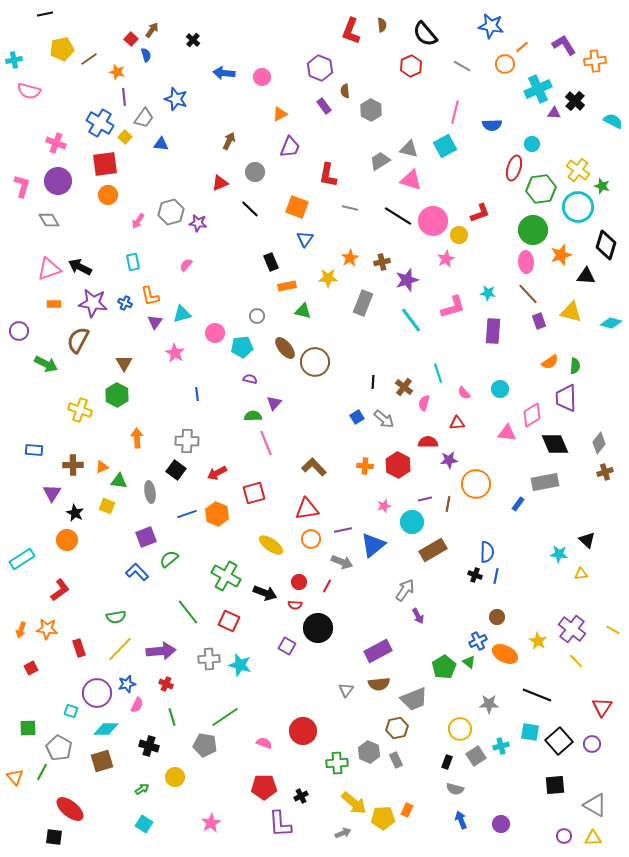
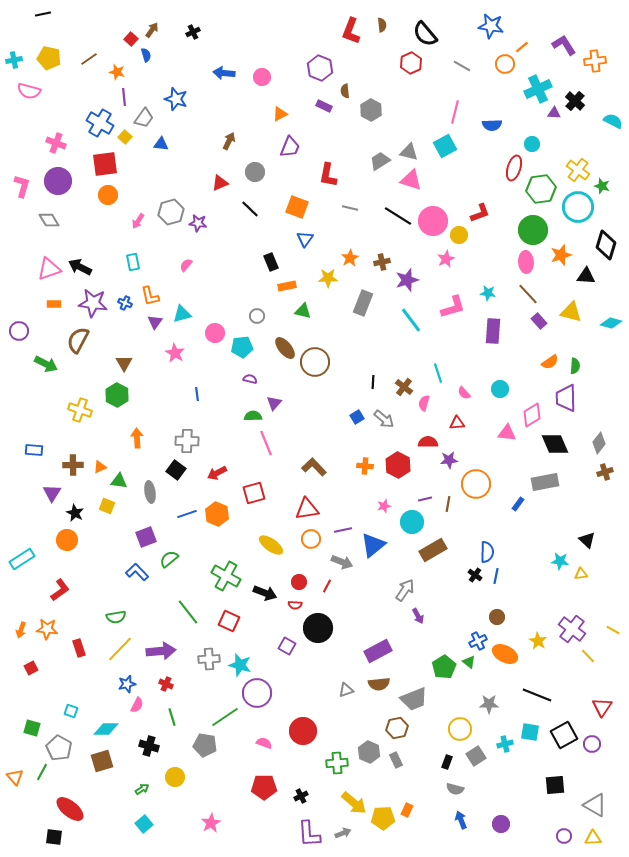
black line at (45, 14): moved 2 px left
black cross at (193, 40): moved 8 px up; rotated 24 degrees clockwise
yellow pentagon at (62, 49): moved 13 px left, 9 px down; rotated 25 degrees clockwise
red hexagon at (411, 66): moved 3 px up
purple rectangle at (324, 106): rotated 28 degrees counterclockwise
gray triangle at (409, 149): moved 3 px down
purple rectangle at (539, 321): rotated 21 degrees counterclockwise
orange triangle at (102, 467): moved 2 px left
cyan star at (559, 554): moved 1 px right, 7 px down
black cross at (475, 575): rotated 16 degrees clockwise
yellow line at (576, 661): moved 12 px right, 5 px up
gray triangle at (346, 690): rotated 35 degrees clockwise
purple circle at (97, 693): moved 160 px right
green square at (28, 728): moved 4 px right; rotated 18 degrees clockwise
black square at (559, 741): moved 5 px right, 6 px up; rotated 12 degrees clockwise
cyan cross at (501, 746): moved 4 px right, 2 px up
cyan square at (144, 824): rotated 18 degrees clockwise
purple L-shape at (280, 824): moved 29 px right, 10 px down
